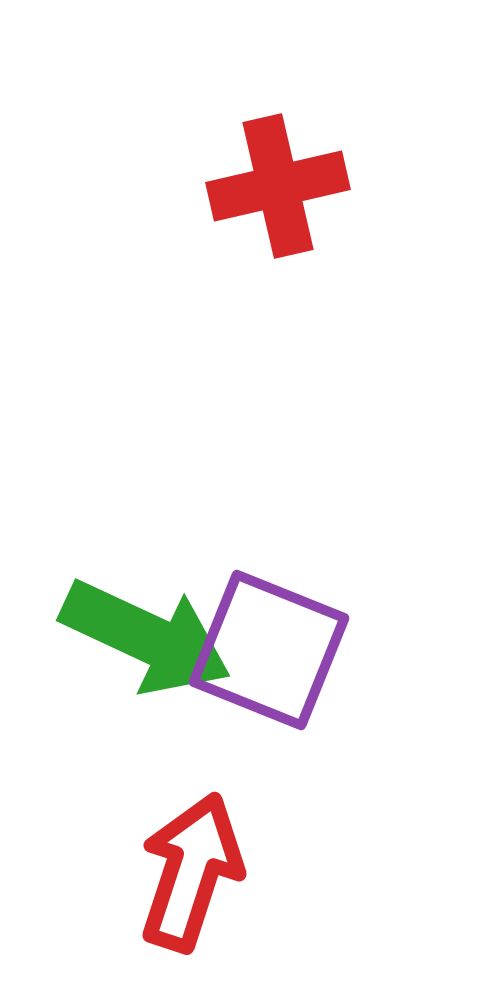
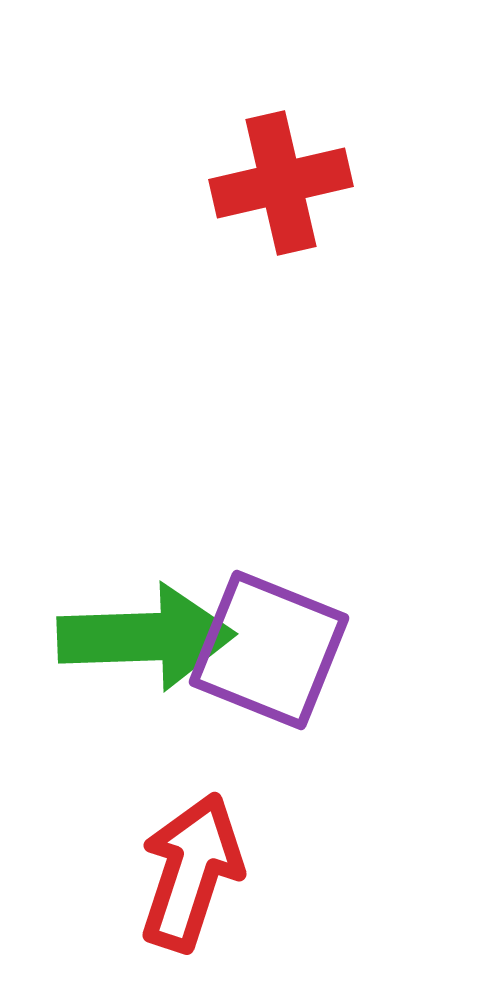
red cross: moved 3 px right, 3 px up
green arrow: rotated 27 degrees counterclockwise
